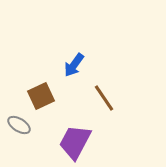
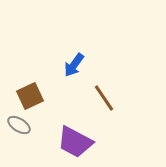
brown square: moved 11 px left
purple trapezoid: rotated 90 degrees counterclockwise
